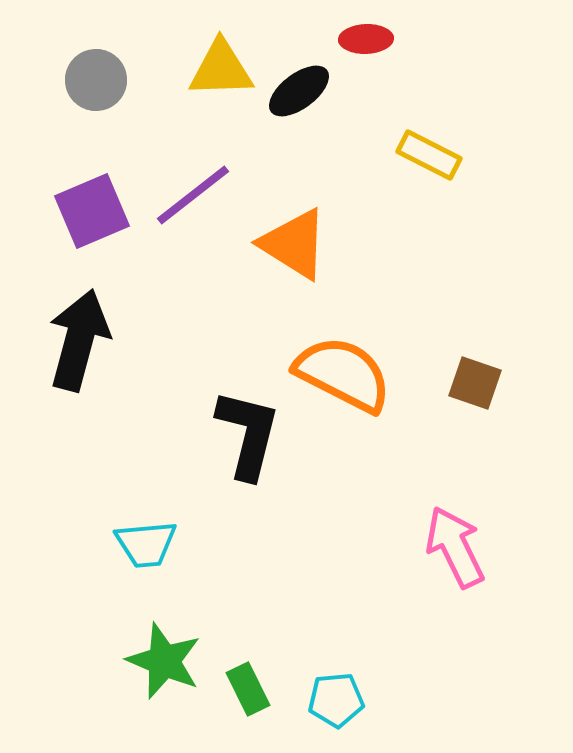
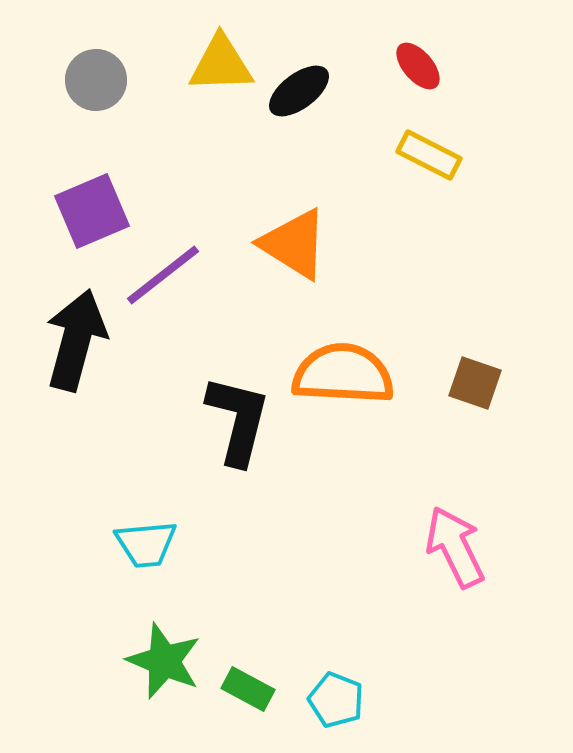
red ellipse: moved 52 px right, 27 px down; rotated 51 degrees clockwise
yellow triangle: moved 5 px up
purple line: moved 30 px left, 80 px down
black arrow: moved 3 px left
orange semicircle: rotated 24 degrees counterclockwise
black L-shape: moved 10 px left, 14 px up
green rectangle: rotated 36 degrees counterclockwise
cyan pentagon: rotated 26 degrees clockwise
